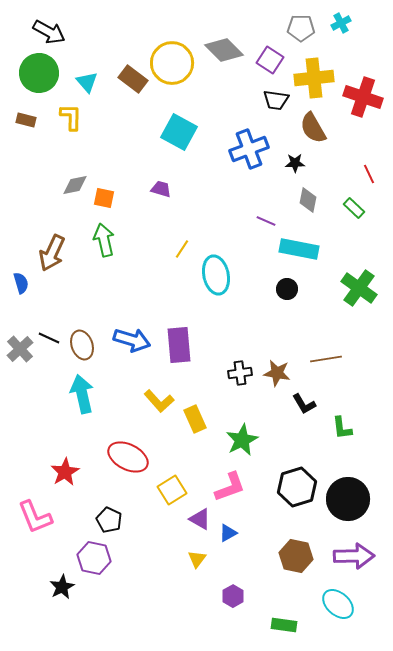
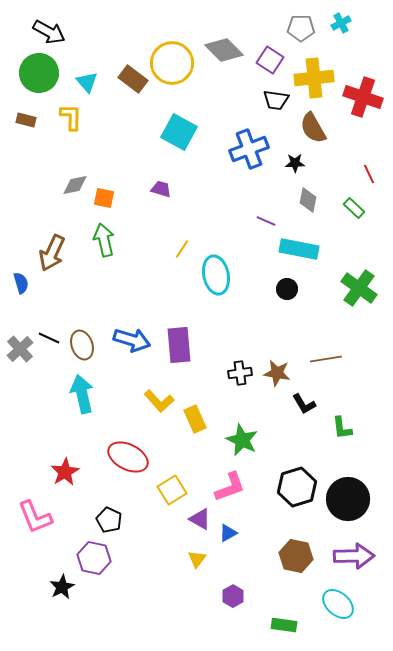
green star at (242, 440): rotated 20 degrees counterclockwise
